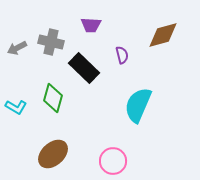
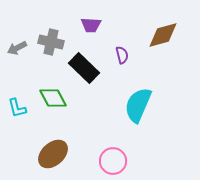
green diamond: rotated 44 degrees counterclockwise
cyan L-shape: moved 1 px right, 1 px down; rotated 45 degrees clockwise
